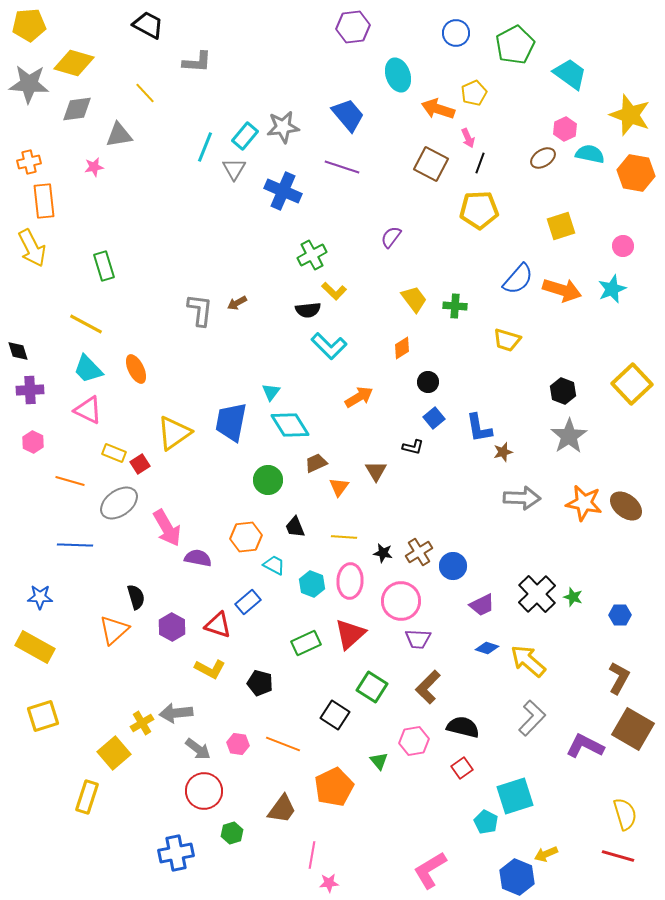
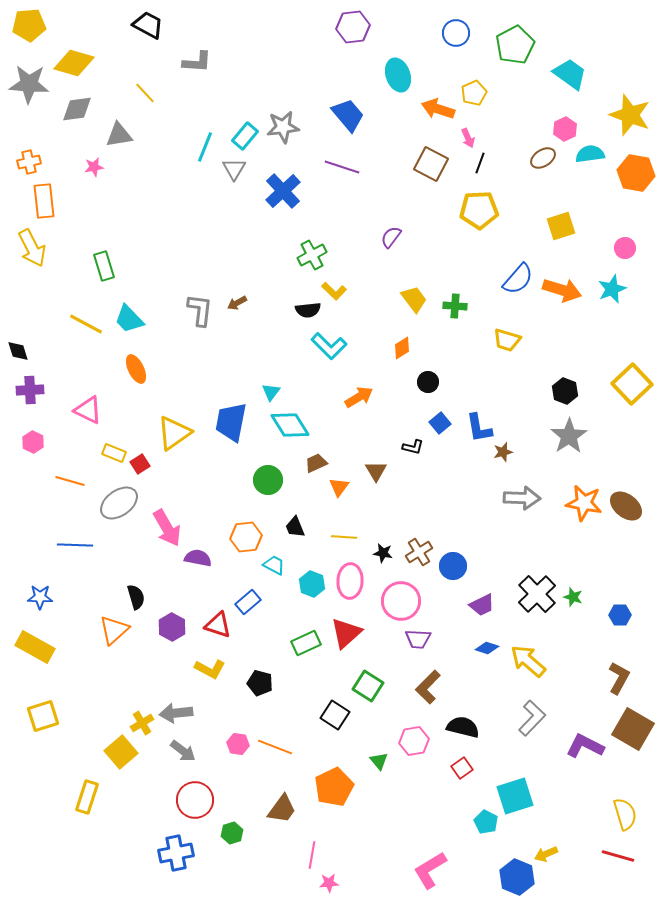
cyan semicircle at (590, 154): rotated 20 degrees counterclockwise
blue cross at (283, 191): rotated 24 degrees clockwise
pink circle at (623, 246): moved 2 px right, 2 px down
cyan trapezoid at (88, 369): moved 41 px right, 50 px up
black hexagon at (563, 391): moved 2 px right
blue square at (434, 418): moved 6 px right, 5 px down
red triangle at (350, 634): moved 4 px left, 1 px up
green square at (372, 687): moved 4 px left, 1 px up
orange line at (283, 744): moved 8 px left, 3 px down
gray arrow at (198, 749): moved 15 px left, 2 px down
yellow square at (114, 753): moved 7 px right, 1 px up
red circle at (204, 791): moved 9 px left, 9 px down
